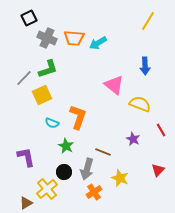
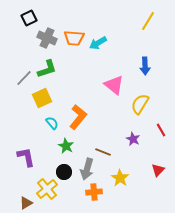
green L-shape: moved 1 px left
yellow square: moved 3 px down
yellow semicircle: rotated 80 degrees counterclockwise
orange L-shape: rotated 20 degrees clockwise
cyan semicircle: rotated 152 degrees counterclockwise
yellow star: rotated 12 degrees clockwise
orange cross: rotated 28 degrees clockwise
